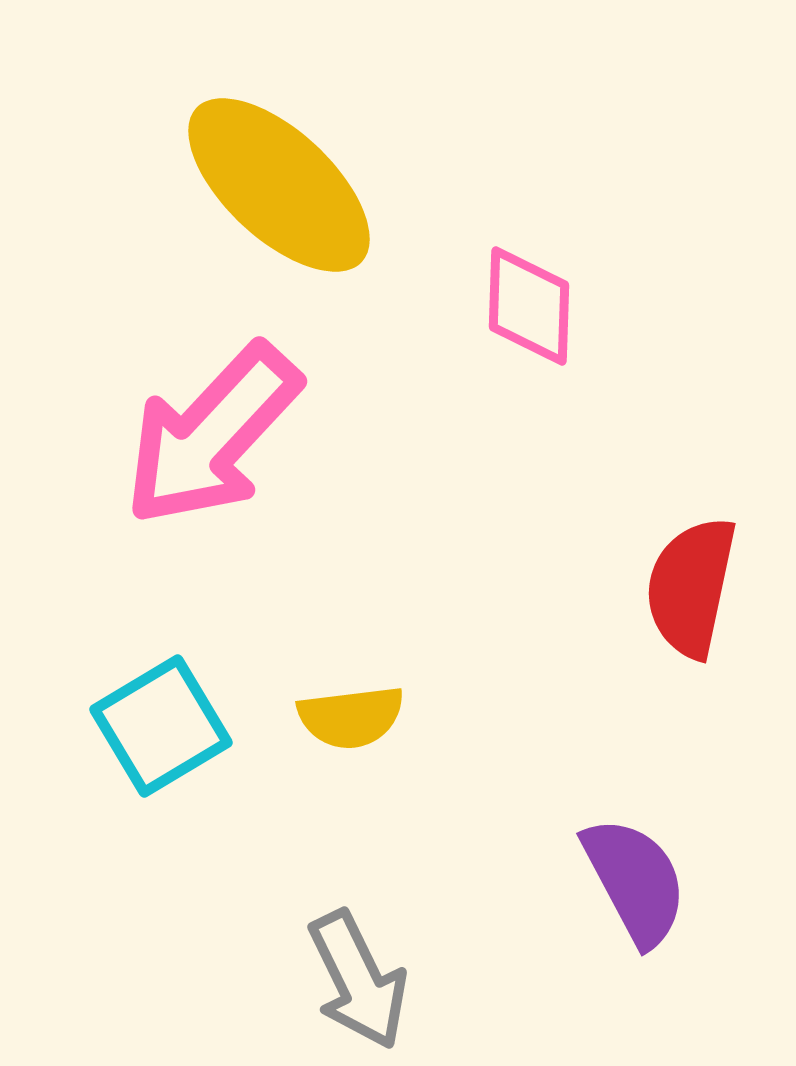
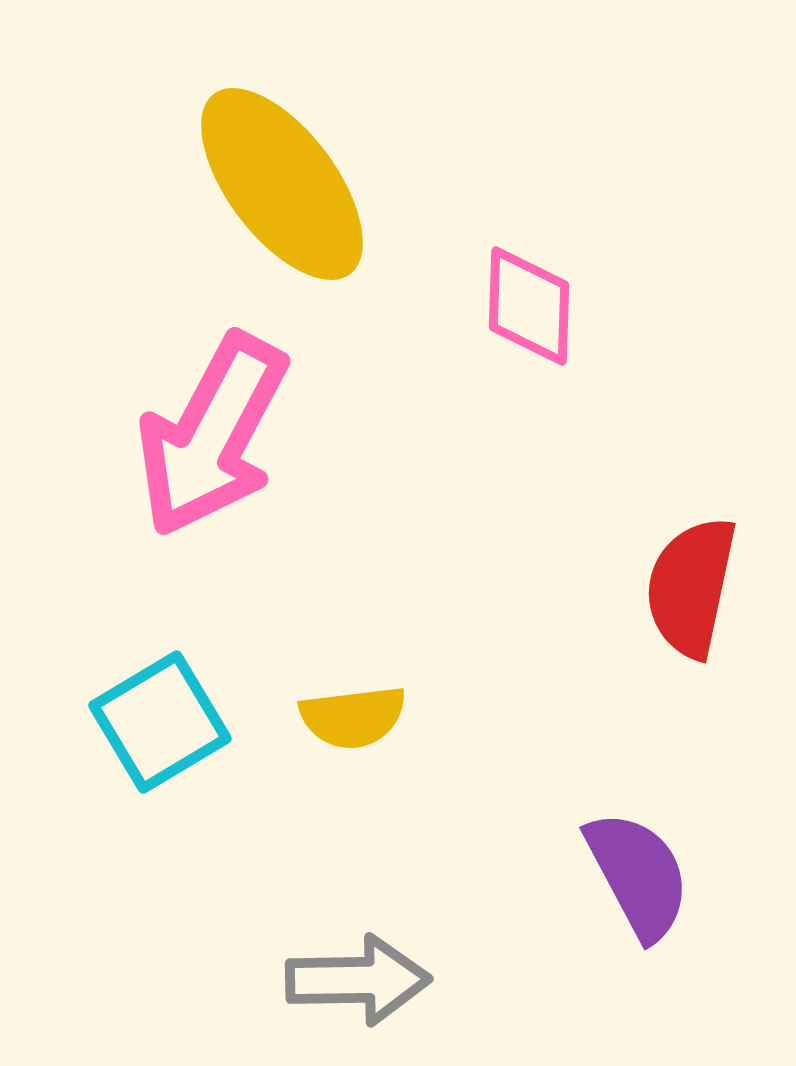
yellow ellipse: moved 3 px right, 1 px up; rotated 10 degrees clockwise
pink arrow: rotated 15 degrees counterclockwise
yellow semicircle: moved 2 px right
cyan square: moved 1 px left, 4 px up
purple semicircle: moved 3 px right, 6 px up
gray arrow: rotated 65 degrees counterclockwise
